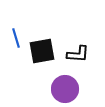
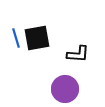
black square: moved 5 px left, 13 px up
